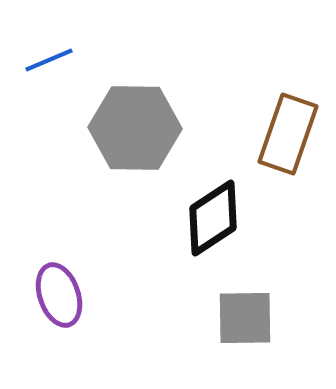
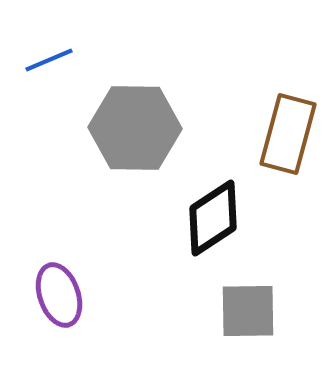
brown rectangle: rotated 4 degrees counterclockwise
gray square: moved 3 px right, 7 px up
